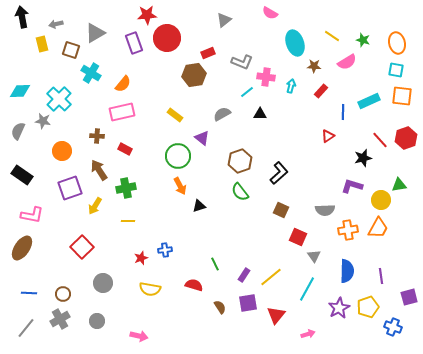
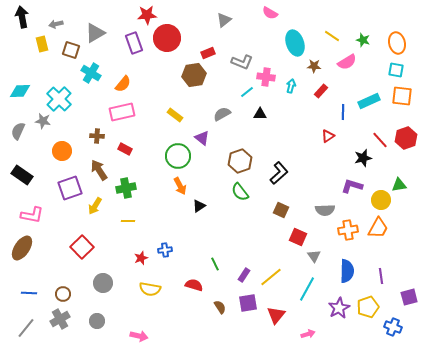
black triangle at (199, 206): rotated 16 degrees counterclockwise
